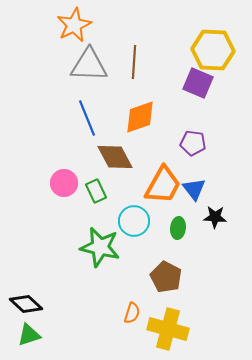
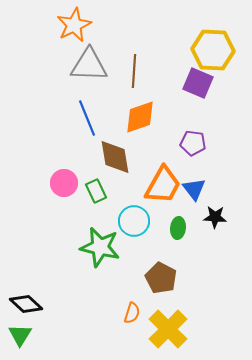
brown line: moved 9 px down
brown diamond: rotated 18 degrees clockwise
brown pentagon: moved 5 px left, 1 px down
yellow cross: rotated 30 degrees clockwise
green triangle: moved 9 px left; rotated 40 degrees counterclockwise
